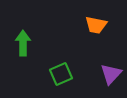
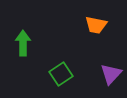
green square: rotated 10 degrees counterclockwise
